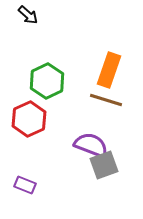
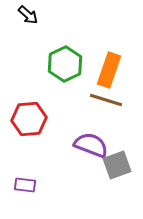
green hexagon: moved 18 px right, 17 px up
red hexagon: rotated 20 degrees clockwise
gray square: moved 13 px right
purple rectangle: rotated 15 degrees counterclockwise
